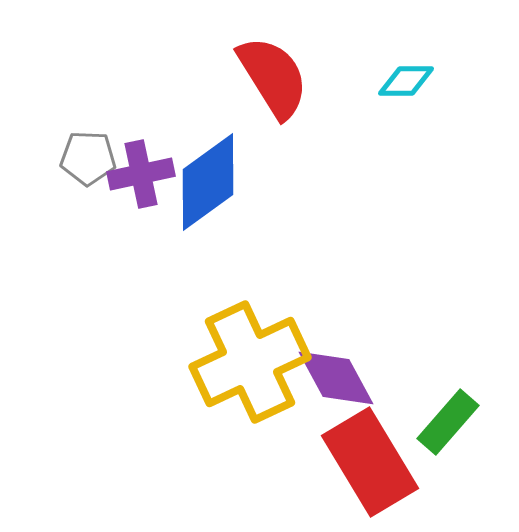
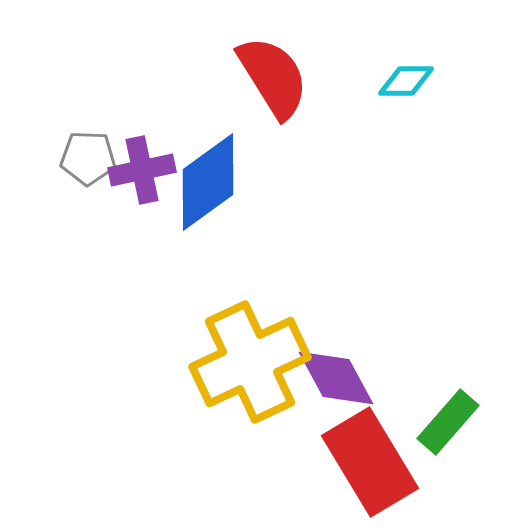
purple cross: moved 1 px right, 4 px up
